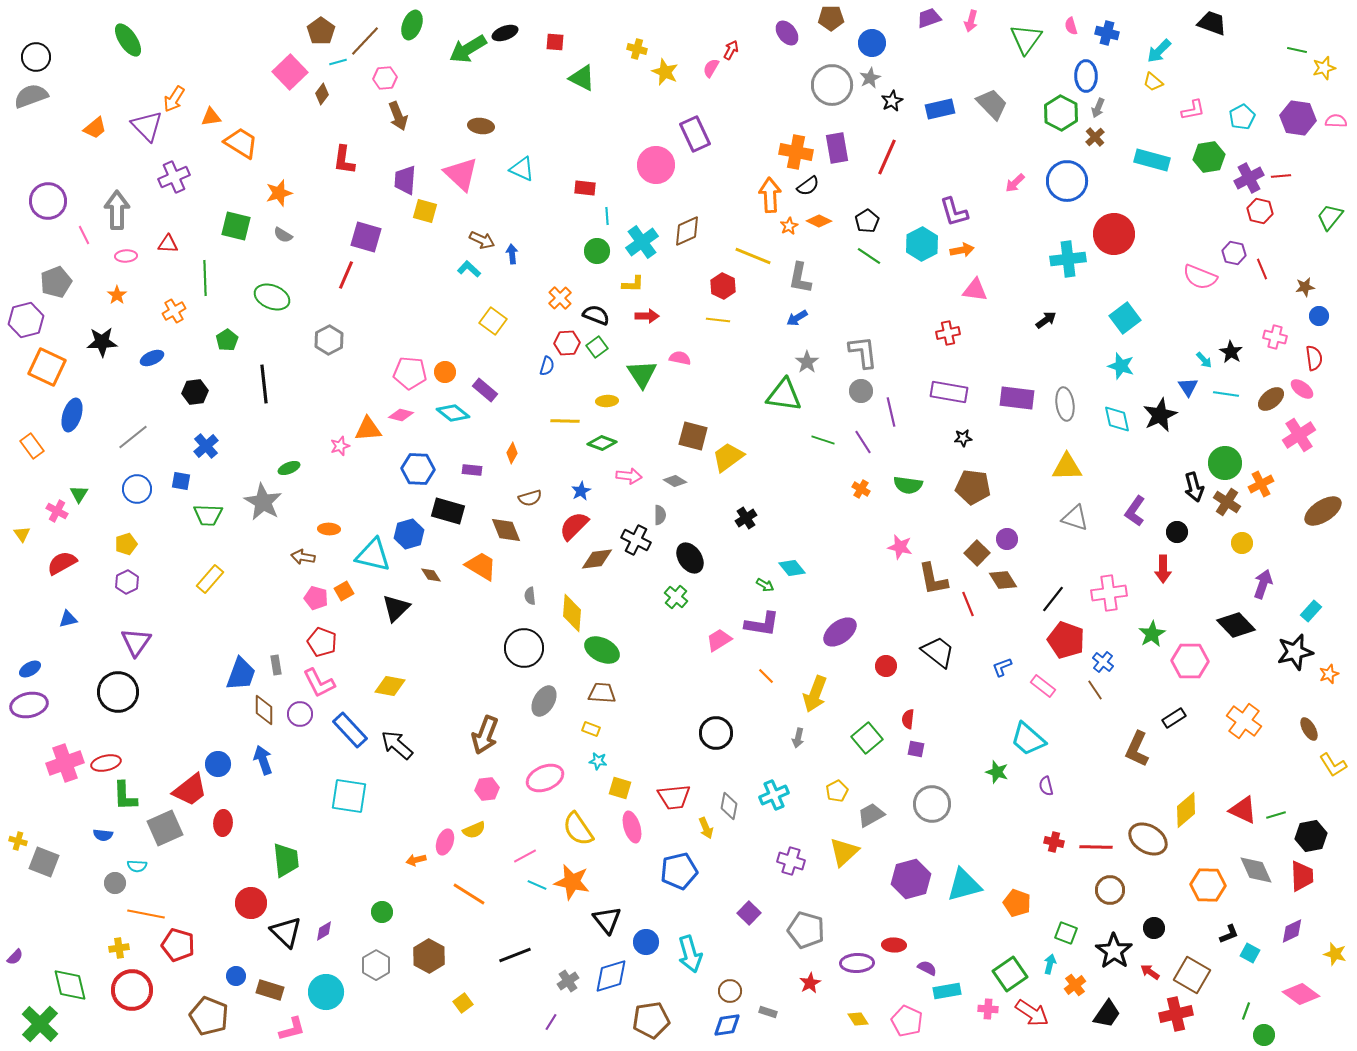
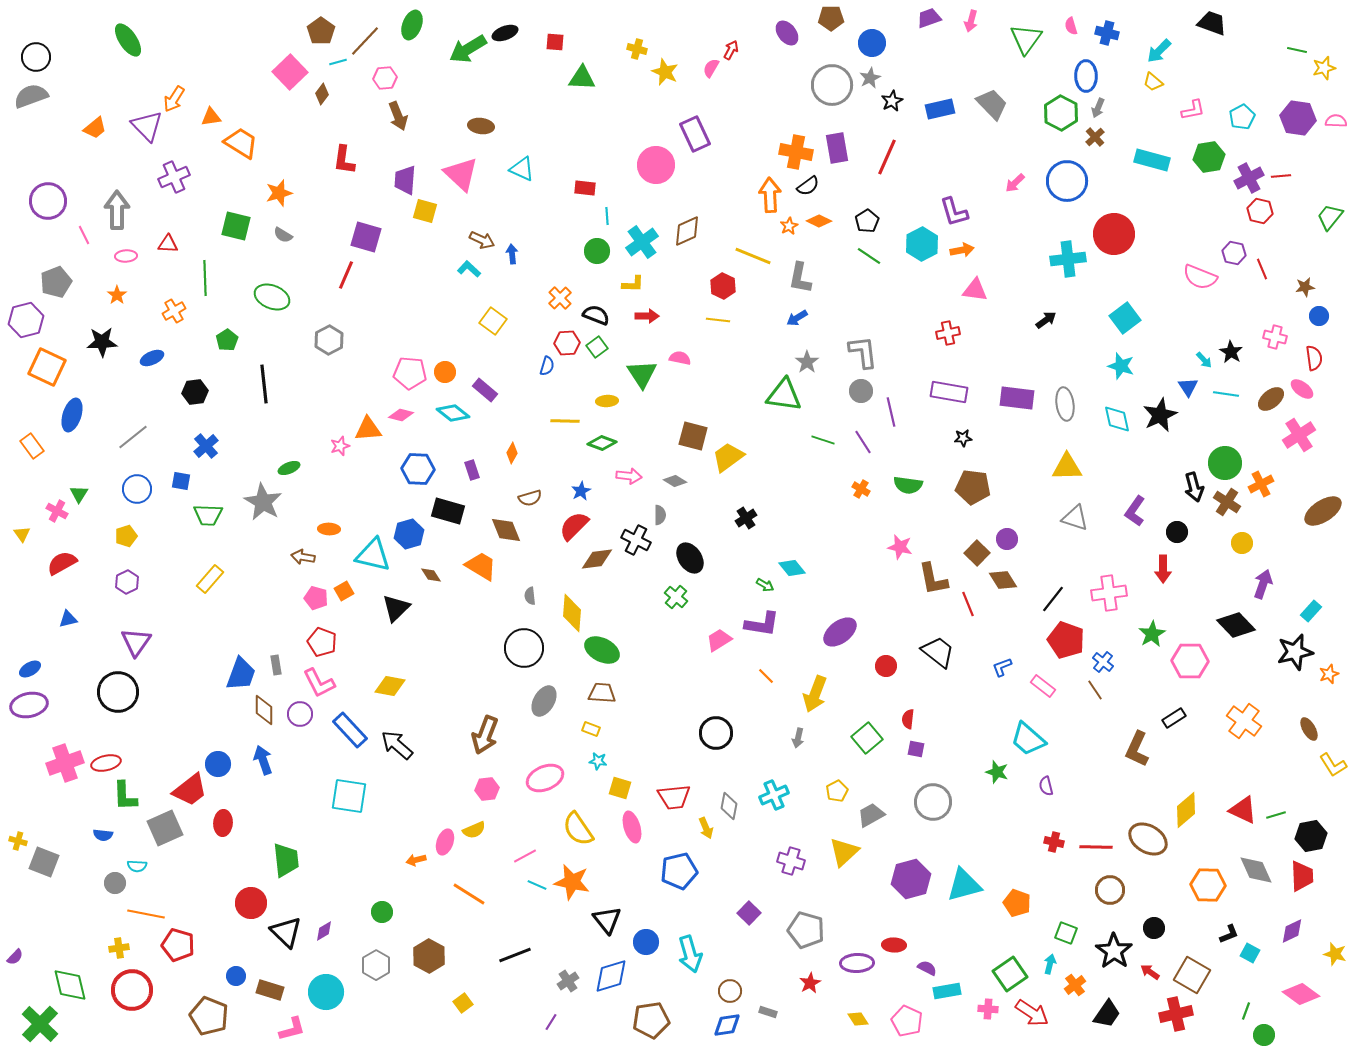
green triangle at (582, 78): rotated 24 degrees counterclockwise
purple rectangle at (472, 470): rotated 66 degrees clockwise
yellow pentagon at (126, 544): moved 8 px up
gray circle at (932, 804): moved 1 px right, 2 px up
